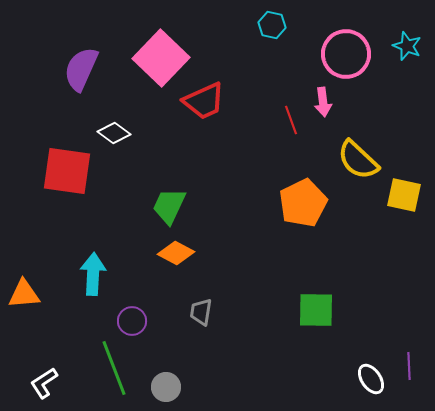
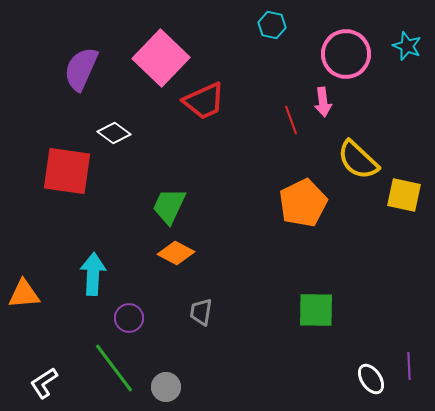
purple circle: moved 3 px left, 3 px up
green line: rotated 16 degrees counterclockwise
